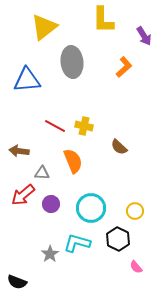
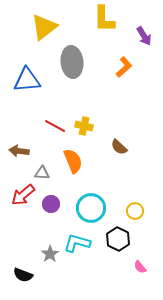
yellow L-shape: moved 1 px right, 1 px up
pink semicircle: moved 4 px right
black semicircle: moved 6 px right, 7 px up
